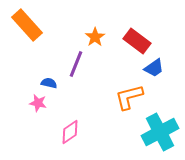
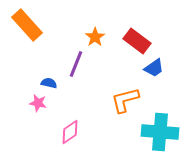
orange L-shape: moved 4 px left, 3 px down
cyan cross: rotated 33 degrees clockwise
